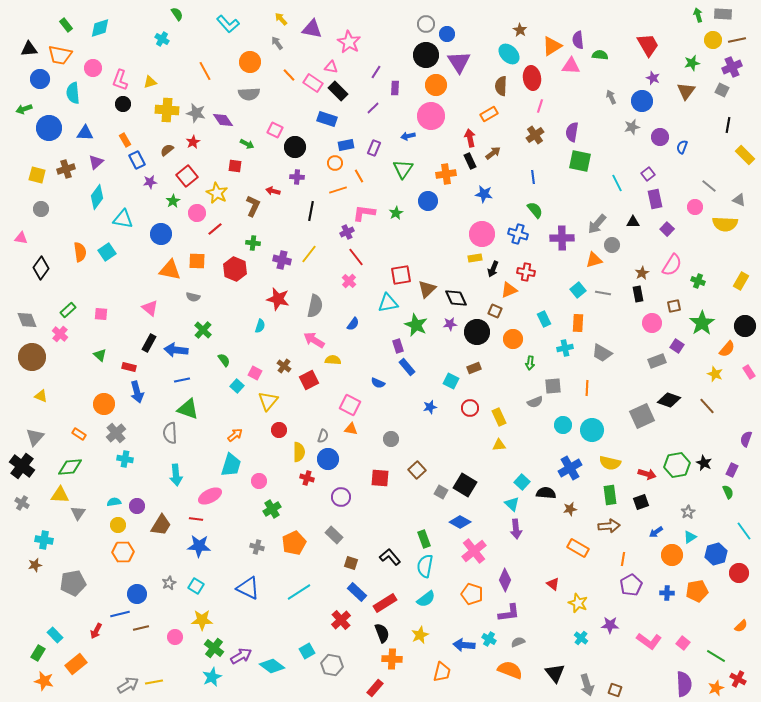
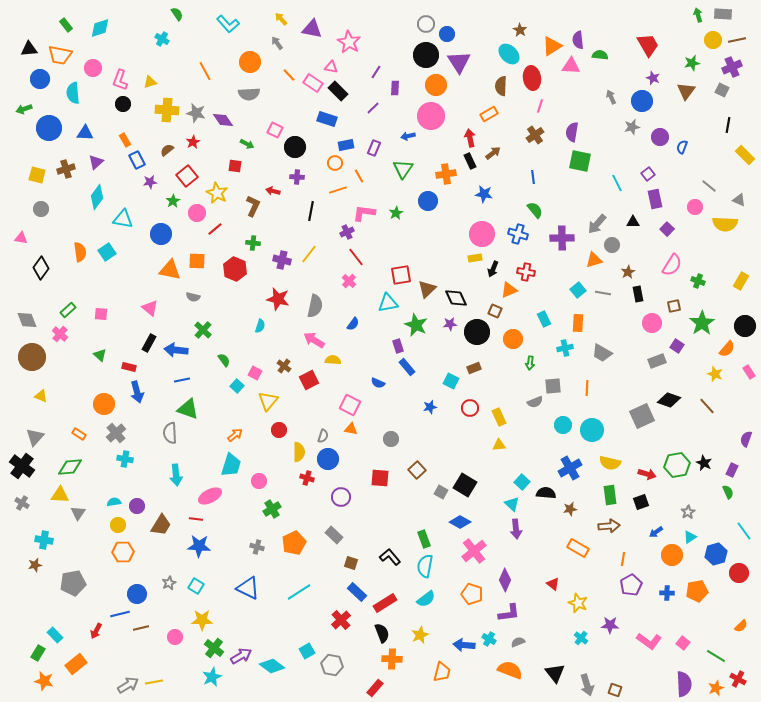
brown star at (642, 273): moved 14 px left, 1 px up
